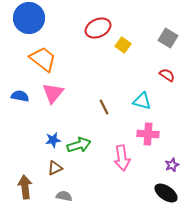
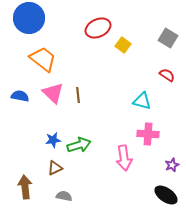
pink triangle: rotated 25 degrees counterclockwise
brown line: moved 26 px left, 12 px up; rotated 21 degrees clockwise
pink arrow: moved 2 px right
black ellipse: moved 2 px down
